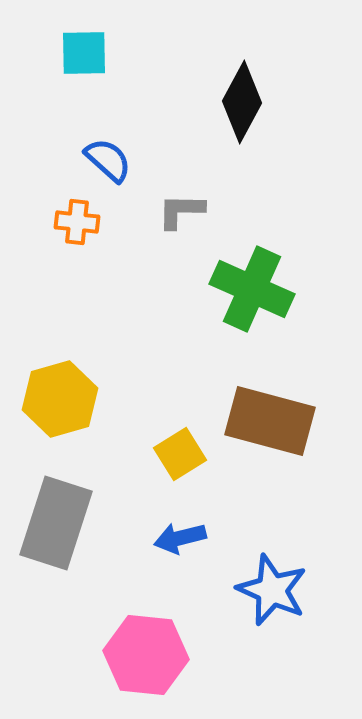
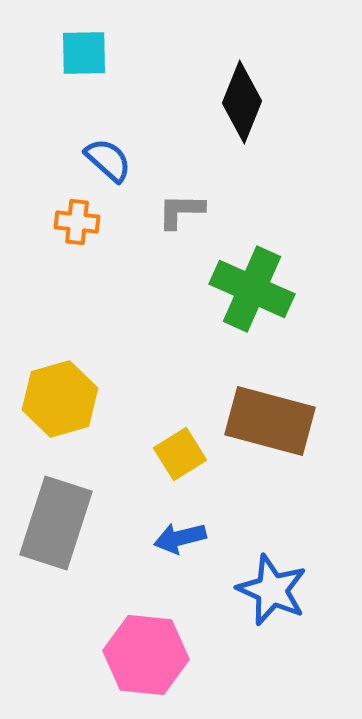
black diamond: rotated 6 degrees counterclockwise
